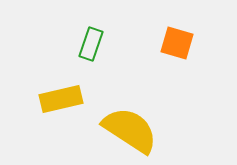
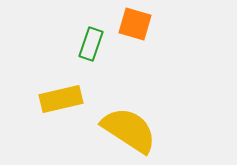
orange square: moved 42 px left, 19 px up
yellow semicircle: moved 1 px left
